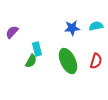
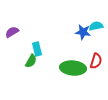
blue star: moved 11 px right, 4 px down; rotated 14 degrees clockwise
purple semicircle: rotated 16 degrees clockwise
green ellipse: moved 5 px right, 7 px down; rotated 60 degrees counterclockwise
